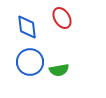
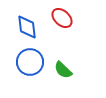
red ellipse: rotated 15 degrees counterclockwise
green semicircle: moved 4 px right; rotated 54 degrees clockwise
